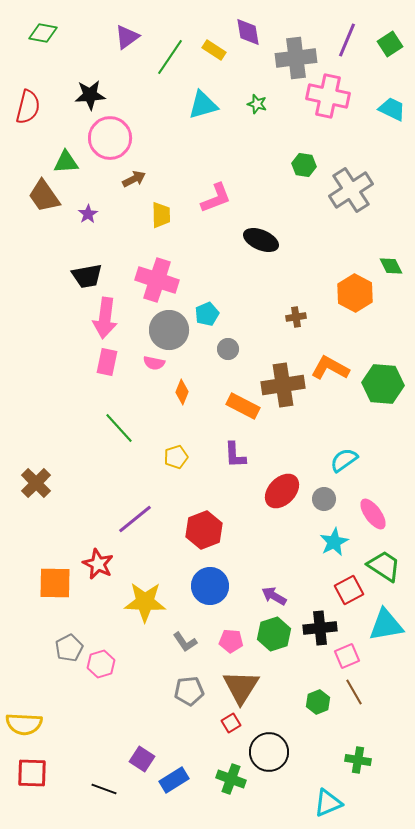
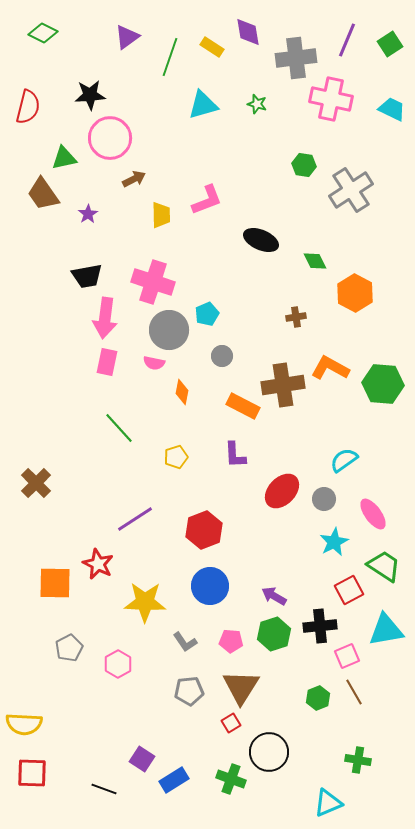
green diamond at (43, 33): rotated 16 degrees clockwise
yellow rectangle at (214, 50): moved 2 px left, 3 px up
green line at (170, 57): rotated 15 degrees counterclockwise
pink cross at (328, 96): moved 3 px right, 3 px down
green triangle at (66, 162): moved 2 px left, 4 px up; rotated 8 degrees counterclockwise
brown trapezoid at (44, 196): moved 1 px left, 2 px up
pink L-shape at (216, 198): moved 9 px left, 2 px down
green diamond at (391, 266): moved 76 px left, 5 px up
pink cross at (157, 280): moved 4 px left, 2 px down
gray circle at (228, 349): moved 6 px left, 7 px down
orange diamond at (182, 392): rotated 10 degrees counterclockwise
purple line at (135, 519): rotated 6 degrees clockwise
cyan triangle at (386, 625): moved 5 px down
black cross at (320, 628): moved 2 px up
pink hexagon at (101, 664): moved 17 px right; rotated 12 degrees counterclockwise
green hexagon at (318, 702): moved 4 px up
